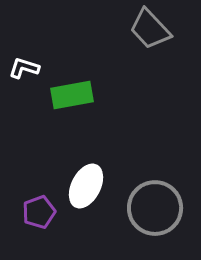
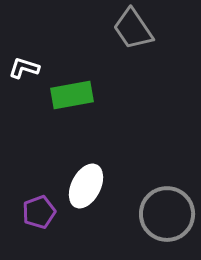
gray trapezoid: moved 17 px left; rotated 9 degrees clockwise
gray circle: moved 12 px right, 6 px down
